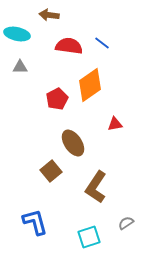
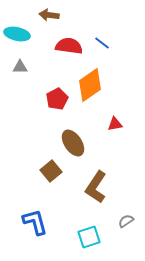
gray semicircle: moved 2 px up
